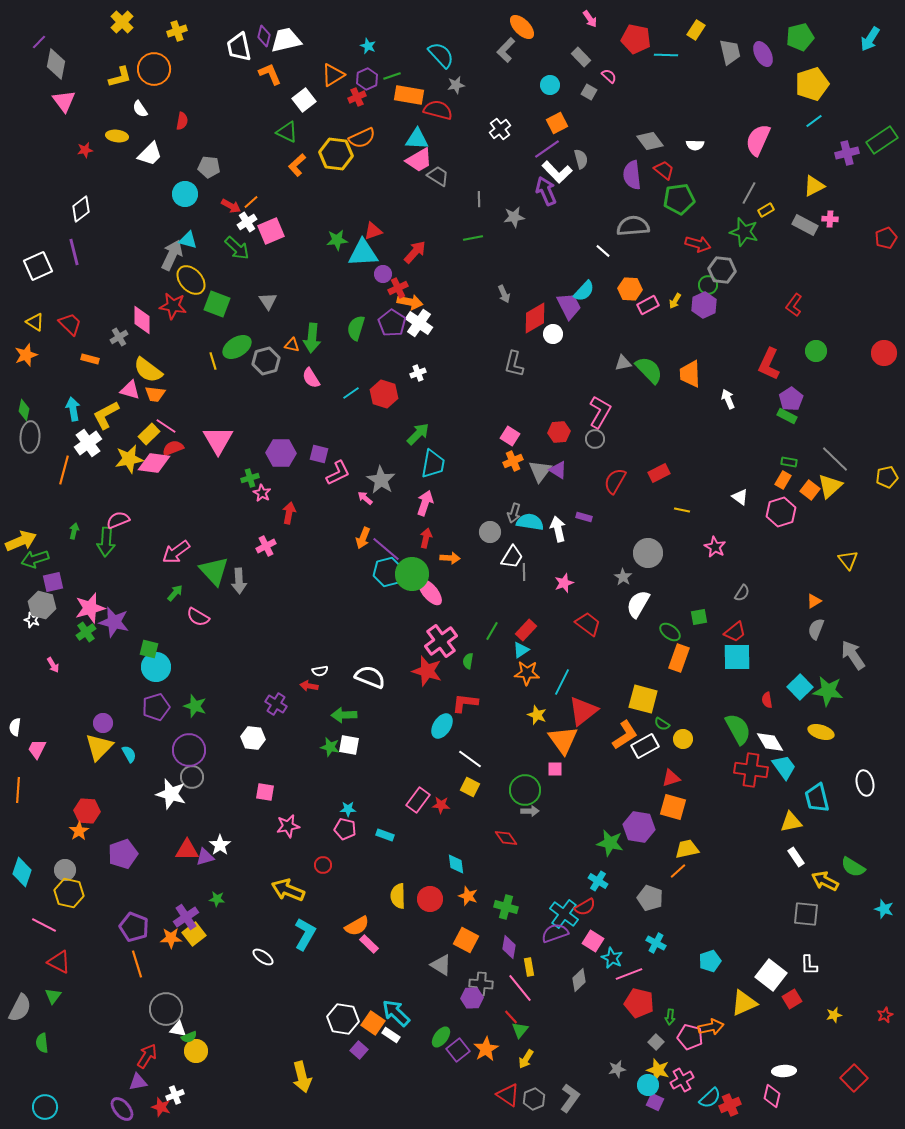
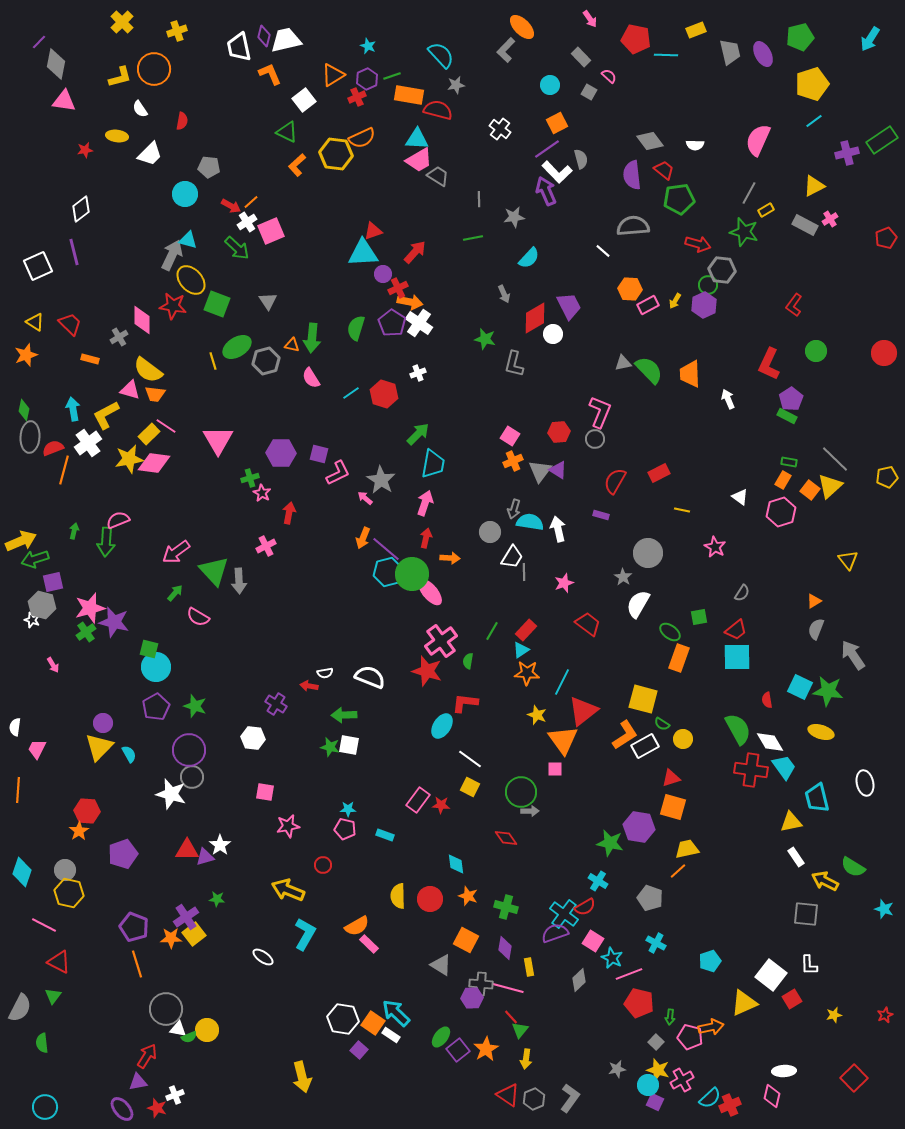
yellow rectangle at (696, 30): rotated 36 degrees clockwise
pink triangle at (64, 101): rotated 45 degrees counterclockwise
white cross at (500, 129): rotated 15 degrees counterclockwise
pink cross at (830, 219): rotated 35 degrees counterclockwise
green star at (337, 240): moved 148 px right, 99 px down; rotated 20 degrees clockwise
cyan semicircle at (584, 291): moved 55 px left, 33 px up
pink L-shape at (600, 412): rotated 8 degrees counterclockwise
red semicircle at (173, 448): moved 120 px left
gray arrow at (514, 513): moved 4 px up
purple rectangle at (584, 517): moved 17 px right, 2 px up
red trapezoid at (735, 632): moved 1 px right, 2 px up
white semicircle at (320, 671): moved 5 px right, 2 px down
cyan square at (800, 687): rotated 20 degrees counterclockwise
purple pentagon at (156, 707): rotated 12 degrees counterclockwise
green circle at (525, 790): moved 4 px left, 2 px down
purple diamond at (509, 947): moved 4 px left, 1 px down
pink line at (520, 988): moved 12 px left; rotated 36 degrees counterclockwise
yellow circle at (196, 1051): moved 11 px right, 21 px up
yellow arrow at (526, 1059): rotated 24 degrees counterclockwise
red star at (161, 1107): moved 4 px left, 1 px down
